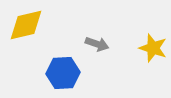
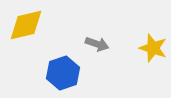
blue hexagon: rotated 16 degrees counterclockwise
